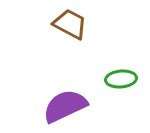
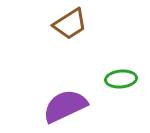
brown trapezoid: rotated 120 degrees clockwise
